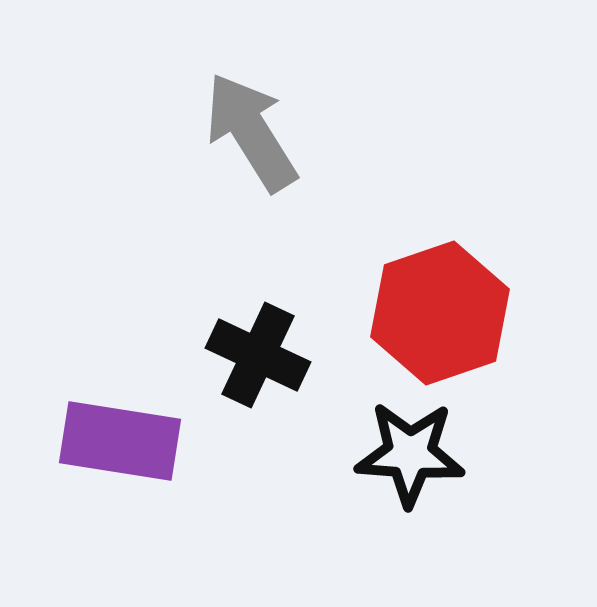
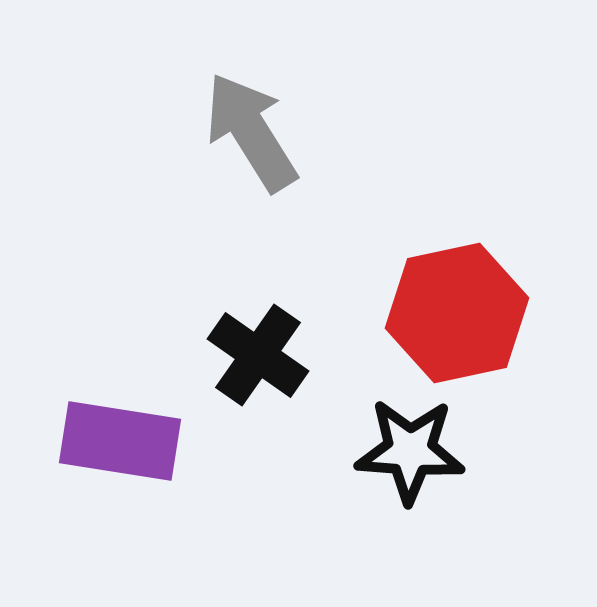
red hexagon: moved 17 px right; rotated 7 degrees clockwise
black cross: rotated 10 degrees clockwise
black star: moved 3 px up
